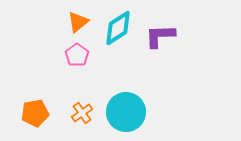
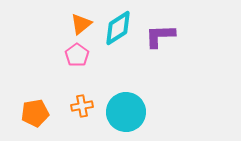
orange triangle: moved 3 px right, 2 px down
orange cross: moved 7 px up; rotated 25 degrees clockwise
